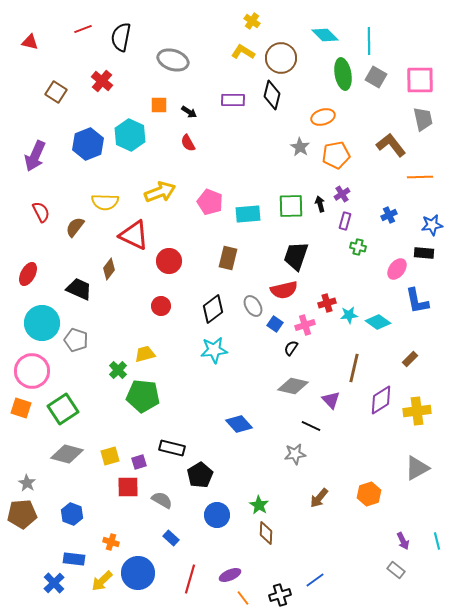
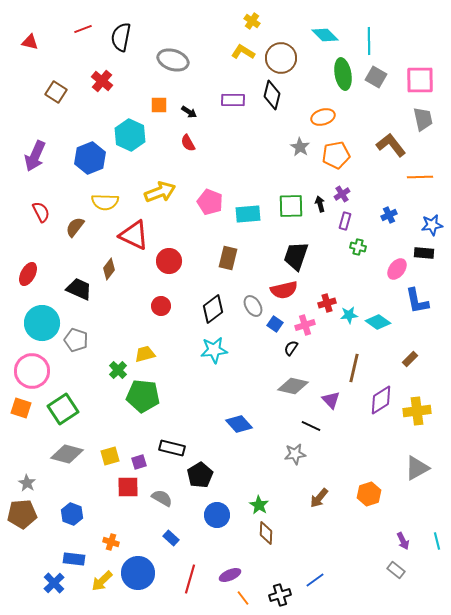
blue hexagon at (88, 144): moved 2 px right, 14 px down
gray semicircle at (162, 500): moved 2 px up
